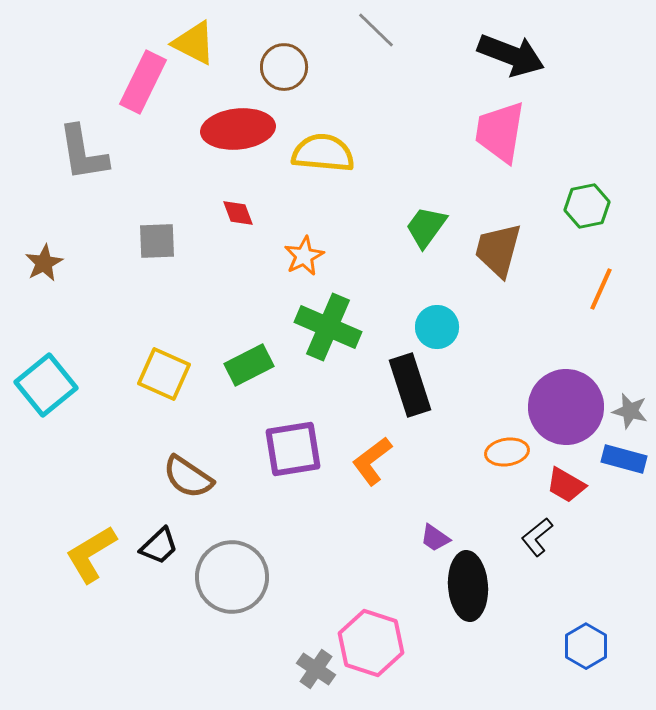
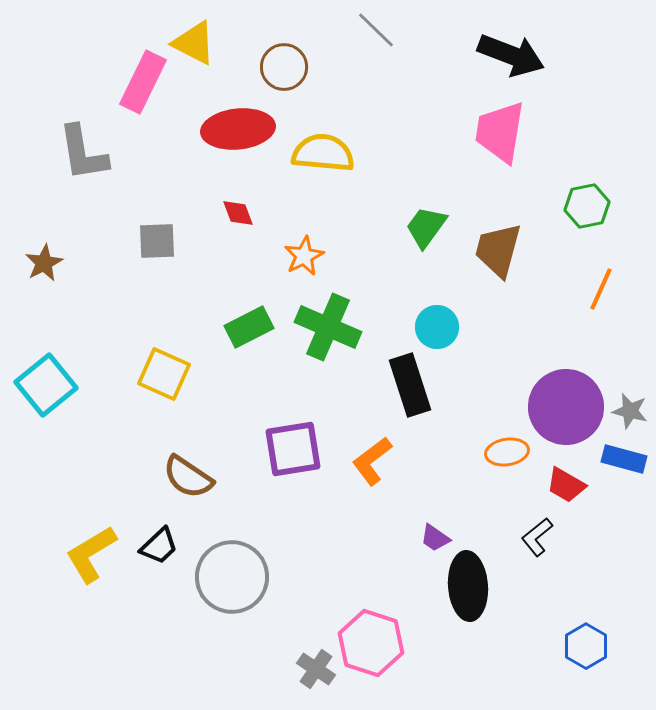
green rectangle: moved 38 px up
